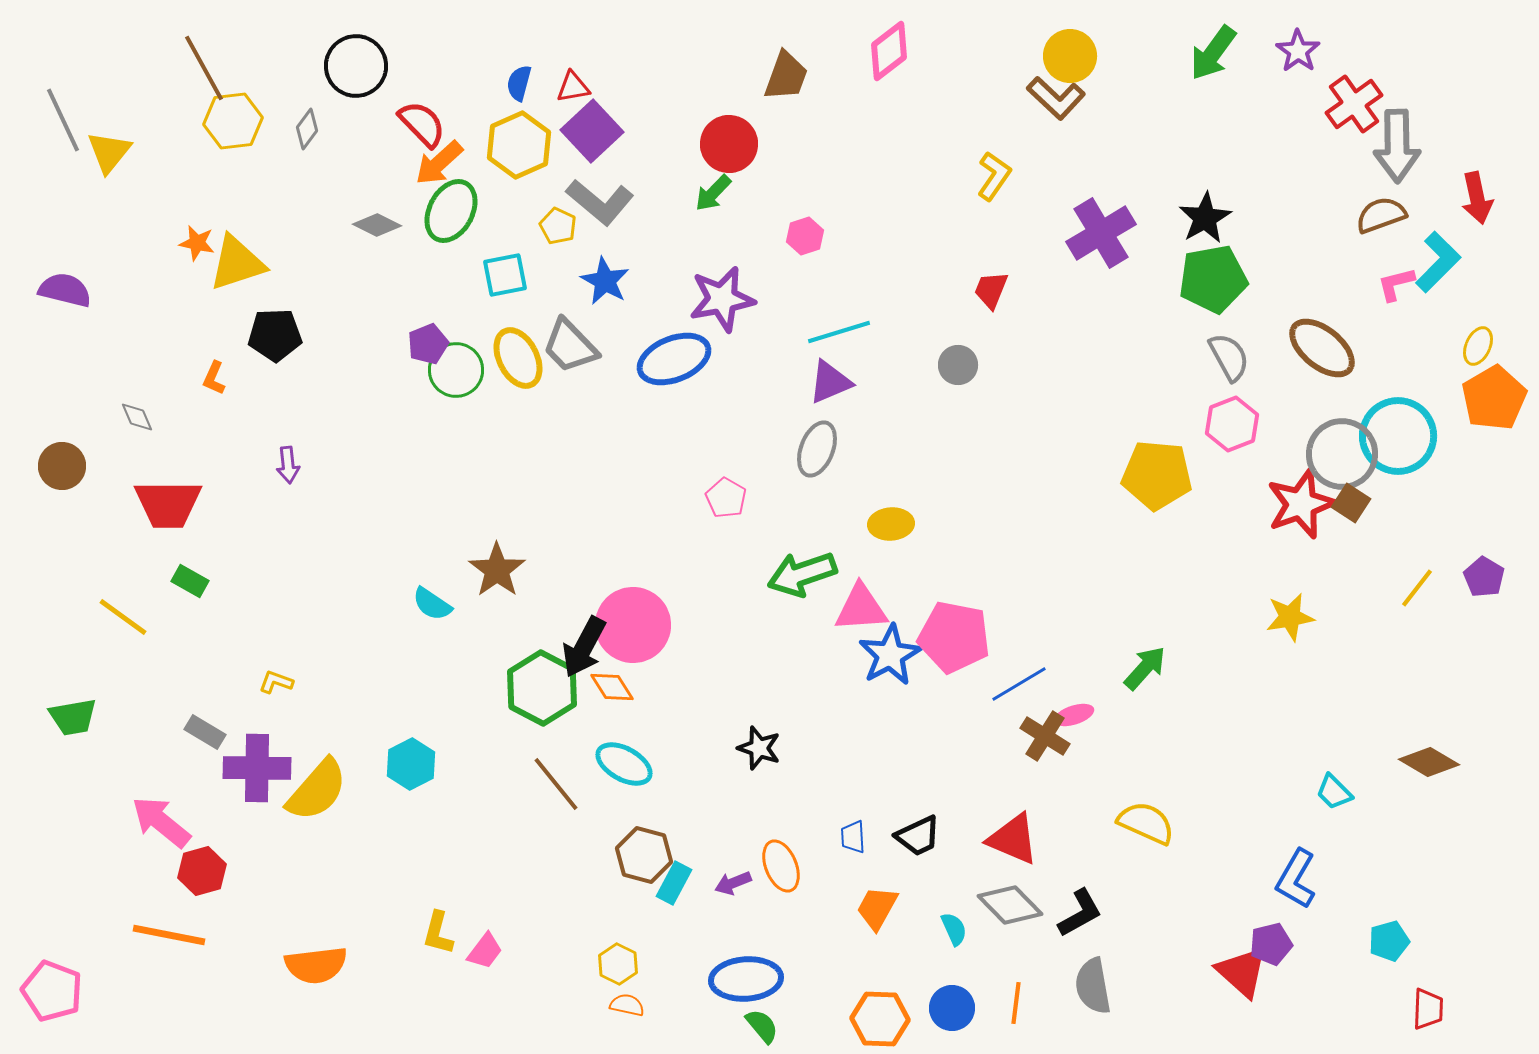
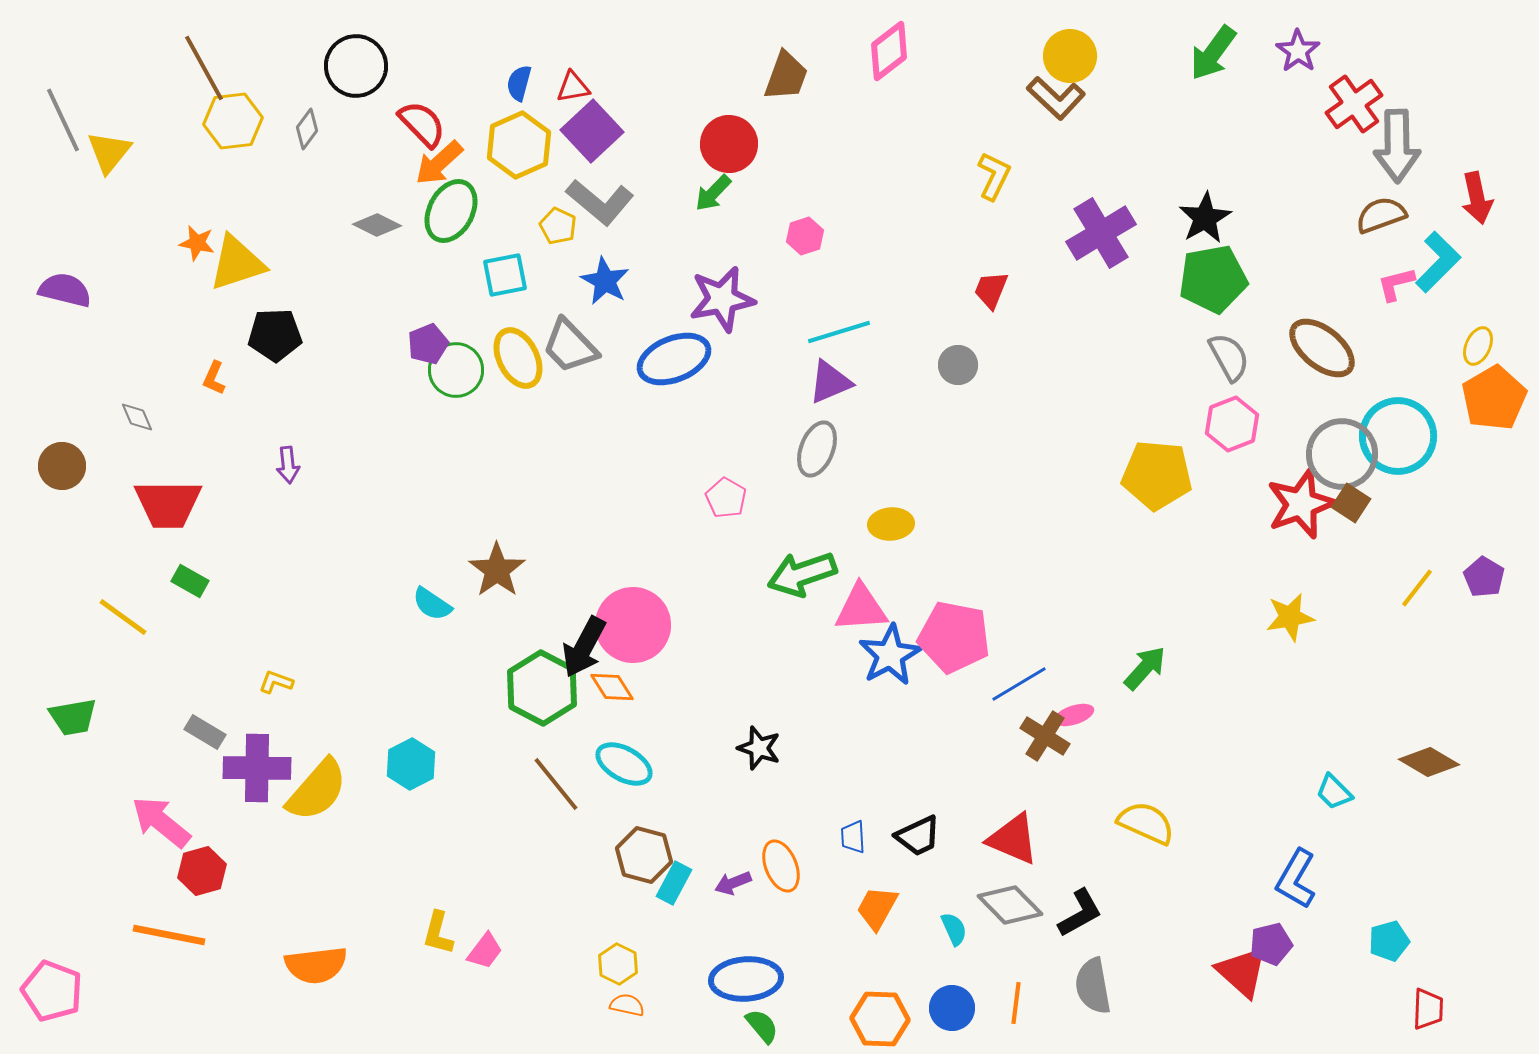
yellow L-shape at (994, 176): rotated 9 degrees counterclockwise
